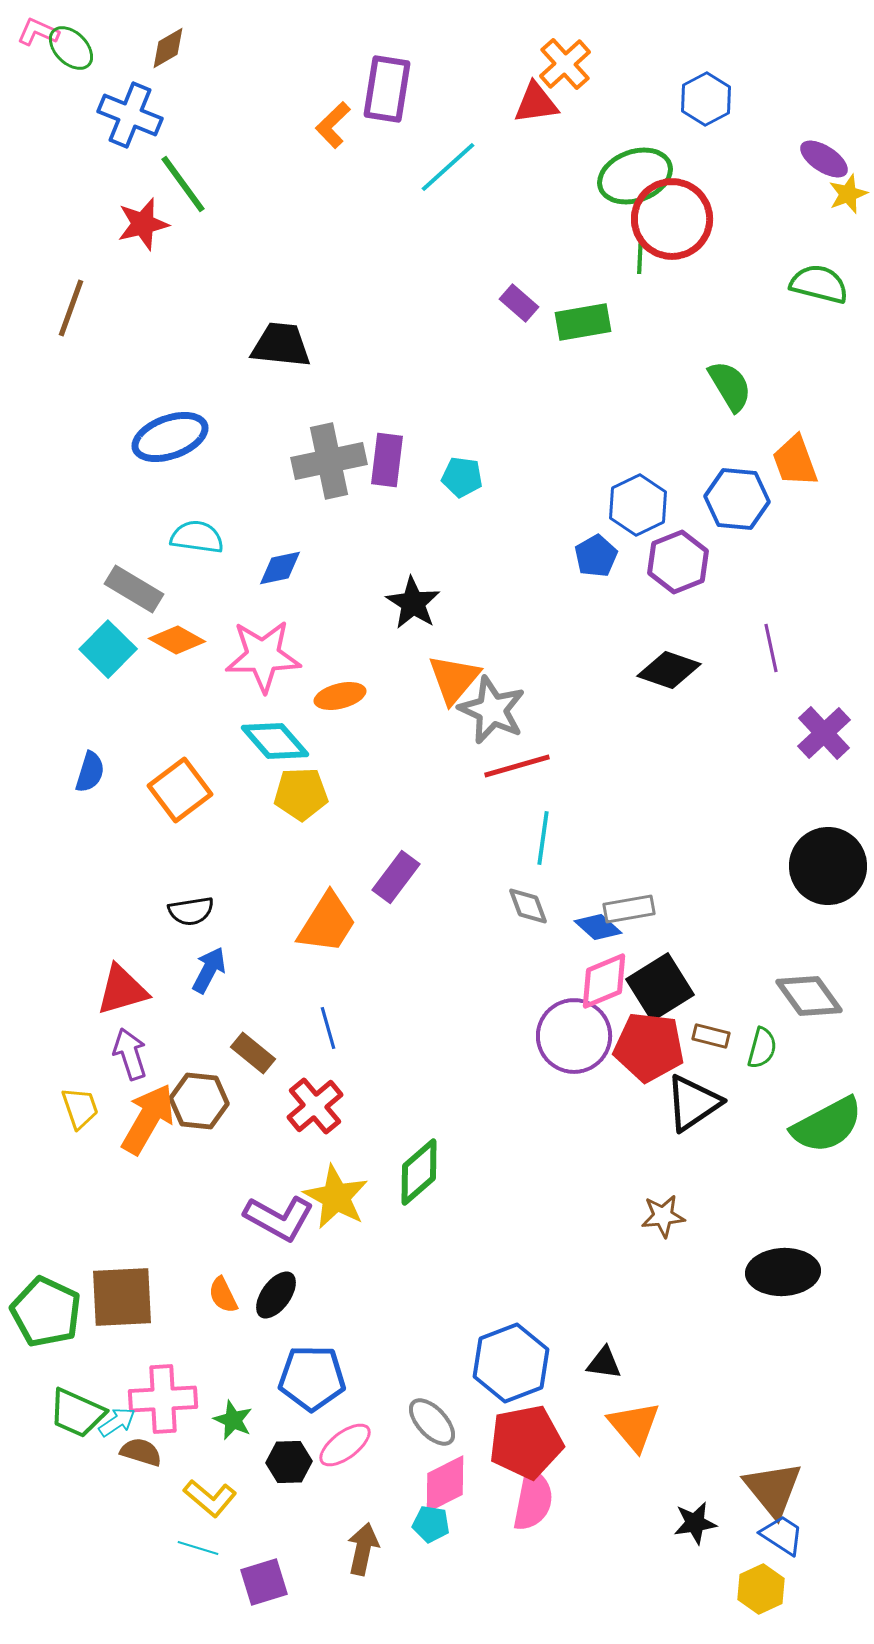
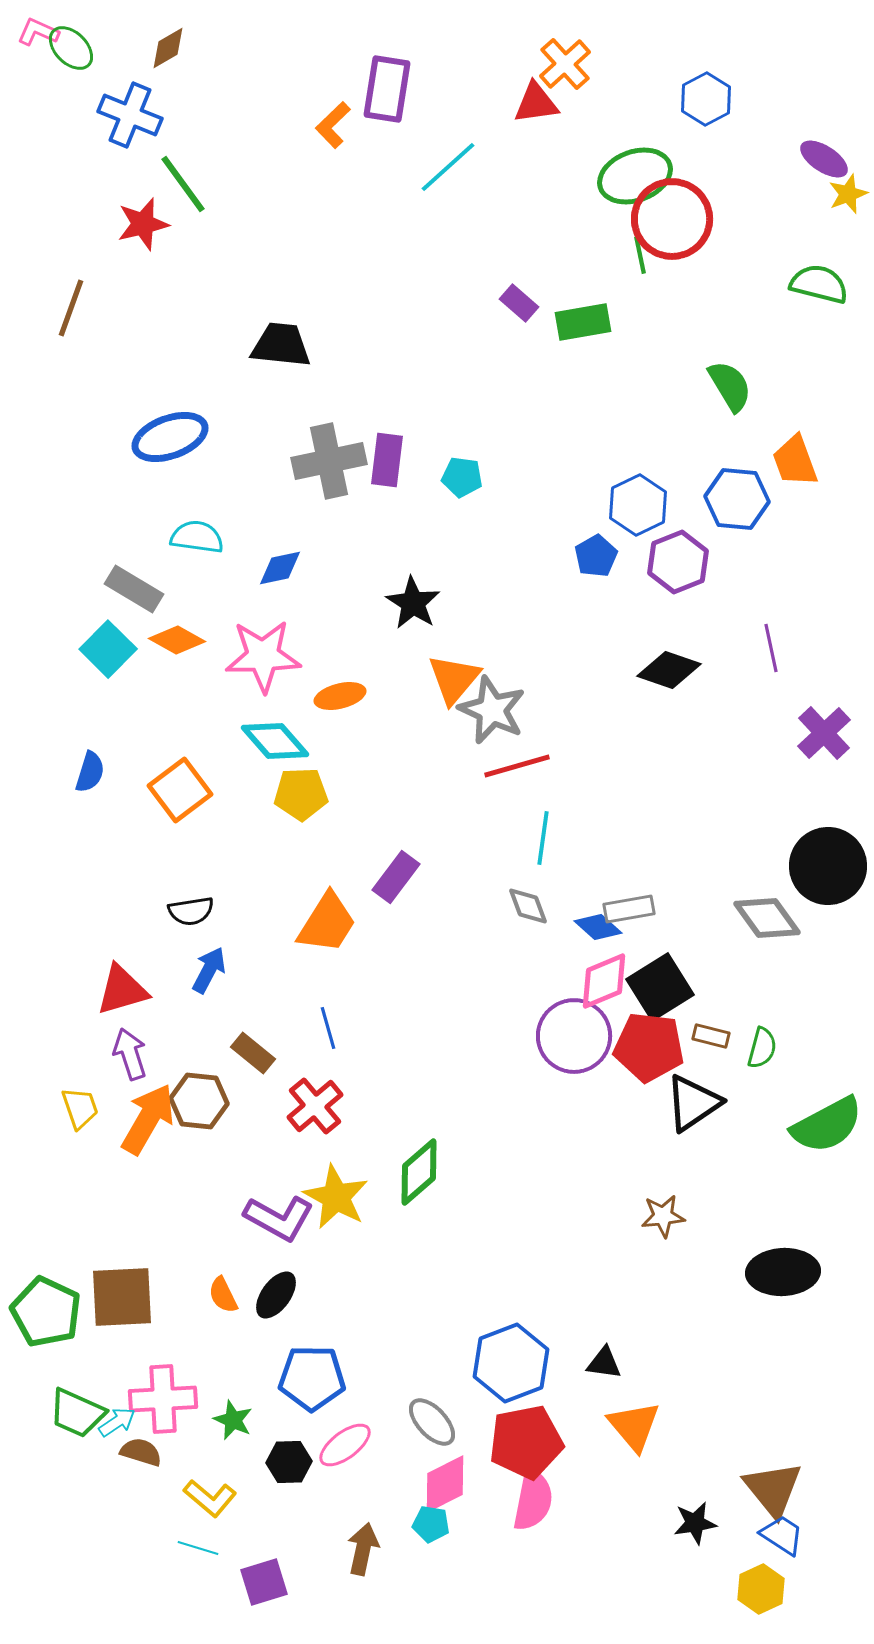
green line at (640, 255): rotated 15 degrees counterclockwise
gray diamond at (809, 996): moved 42 px left, 78 px up
